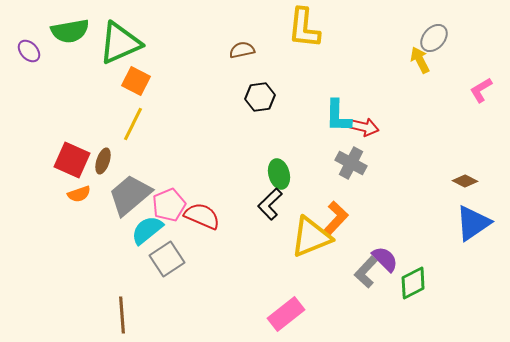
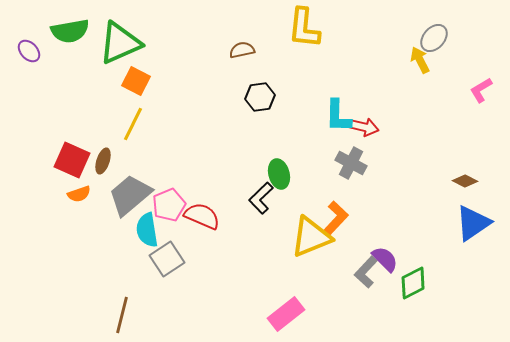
black L-shape: moved 9 px left, 6 px up
cyan semicircle: rotated 60 degrees counterclockwise
brown line: rotated 18 degrees clockwise
